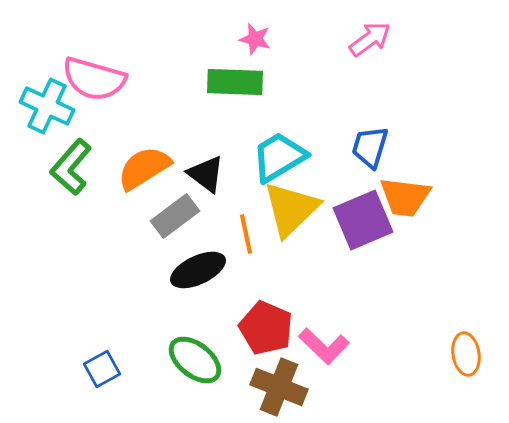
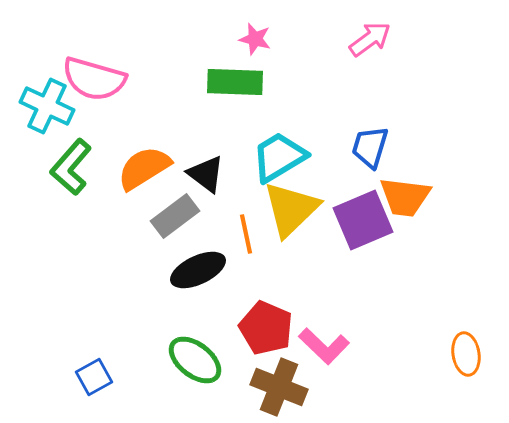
blue square: moved 8 px left, 8 px down
